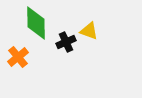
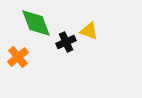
green diamond: rotated 20 degrees counterclockwise
